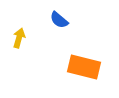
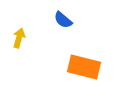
blue semicircle: moved 4 px right
